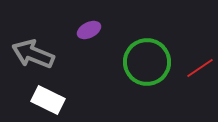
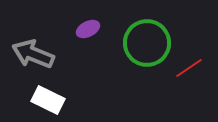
purple ellipse: moved 1 px left, 1 px up
green circle: moved 19 px up
red line: moved 11 px left
